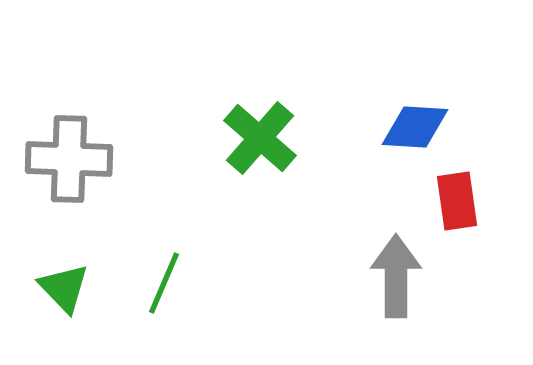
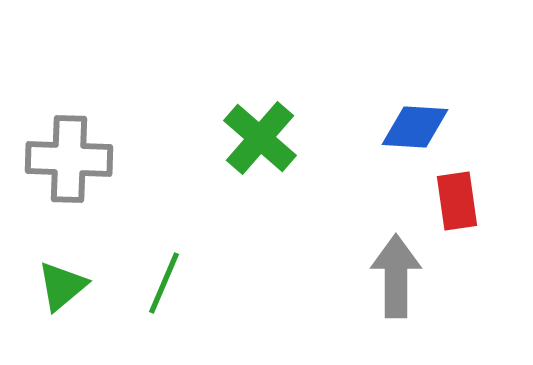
green triangle: moved 2 px left, 2 px up; rotated 34 degrees clockwise
